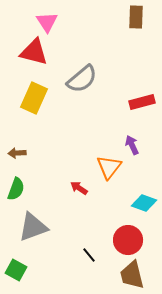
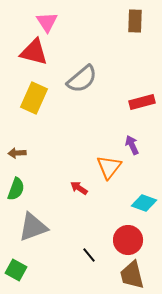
brown rectangle: moved 1 px left, 4 px down
